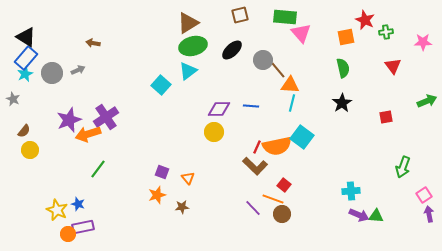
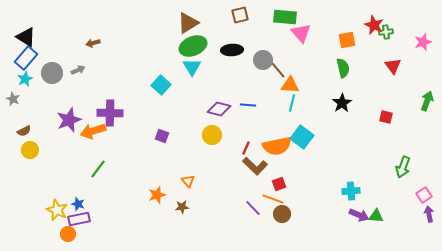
red star at (365, 20): moved 9 px right, 5 px down
orange square at (346, 37): moved 1 px right, 3 px down
pink star at (423, 42): rotated 18 degrees counterclockwise
brown arrow at (93, 43): rotated 24 degrees counterclockwise
green ellipse at (193, 46): rotated 8 degrees counterclockwise
black ellipse at (232, 50): rotated 40 degrees clockwise
cyan triangle at (188, 71): moved 4 px right, 4 px up; rotated 24 degrees counterclockwise
cyan star at (25, 74): moved 5 px down
green arrow at (427, 101): rotated 48 degrees counterclockwise
blue line at (251, 106): moved 3 px left, 1 px up
purple diamond at (219, 109): rotated 15 degrees clockwise
purple cross at (106, 117): moved 4 px right, 4 px up; rotated 35 degrees clockwise
red square at (386, 117): rotated 24 degrees clockwise
brown semicircle at (24, 131): rotated 24 degrees clockwise
yellow circle at (214, 132): moved 2 px left, 3 px down
orange arrow at (88, 134): moved 5 px right, 3 px up
red line at (257, 147): moved 11 px left, 1 px down
purple square at (162, 172): moved 36 px up
orange triangle at (188, 178): moved 3 px down
red square at (284, 185): moved 5 px left, 1 px up; rotated 32 degrees clockwise
purple rectangle at (83, 227): moved 4 px left, 8 px up
